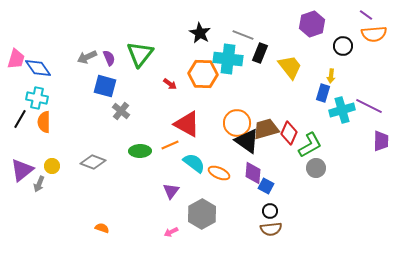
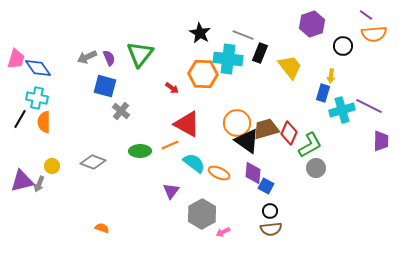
red arrow at (170, 84): moved 2 px right, 4 px down
purple triangle at (22, 170): moved 11 px down; rotated 25 degrees clockwise
pink arrow at (171, 232): moved 52 px right
